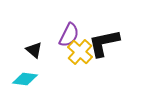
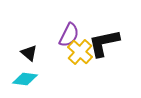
black triangle: moved 5 px left, 3 px down
